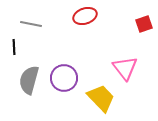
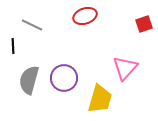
gray line: moved 1 px right, 1 px down; rotated 15 degrees clockwise
black line: moved 1 px left, 1 px up
pink triangle: rotated 20 degrees clockwise
yellow trapezoid: moved 1 px left, 1 px down; rotated 60 degrees clockwise
